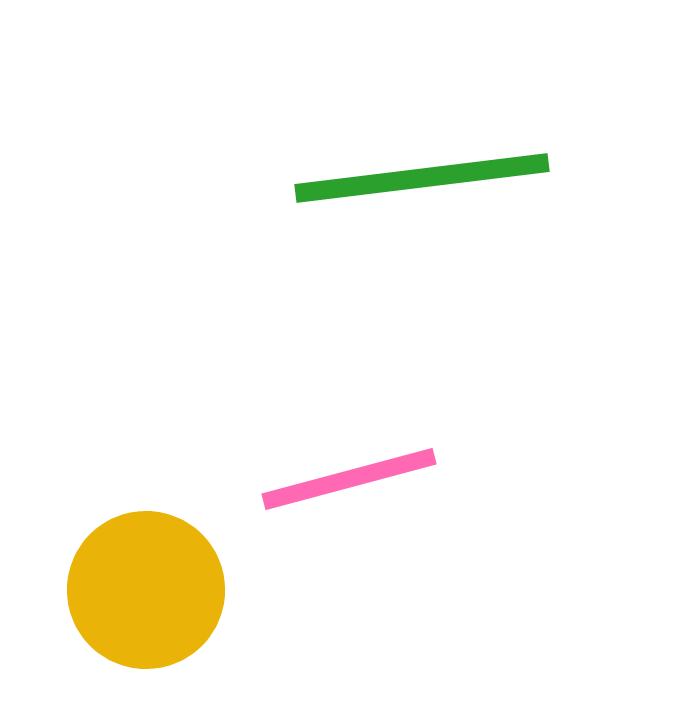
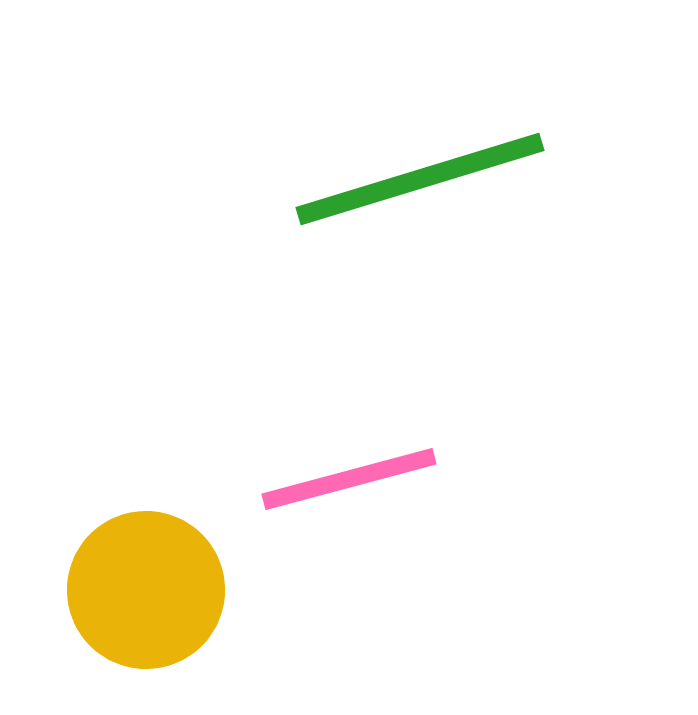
green line: moved 2 px left, 1 px down; rotated 10 degrees counterclockwise
